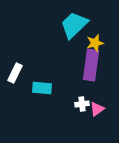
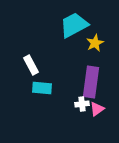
cyan trapezoid: rotated 16 degrees clockwise
yellow star: rotated 12 degrees counterclockwise
purple rectangle: moved 17 px down
white rectangle: moved 16 px right, 8 px up; rotated 54 degrees counterclockwise
